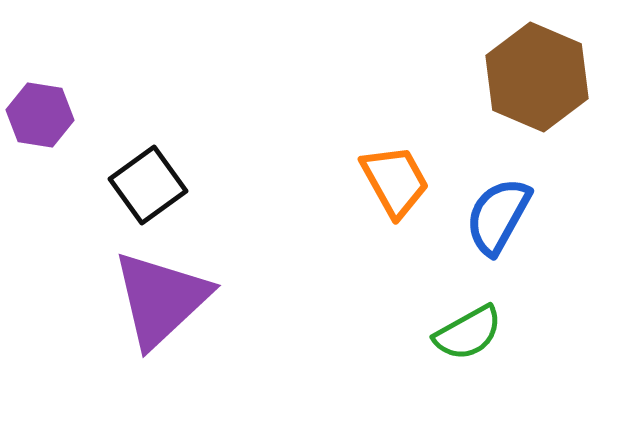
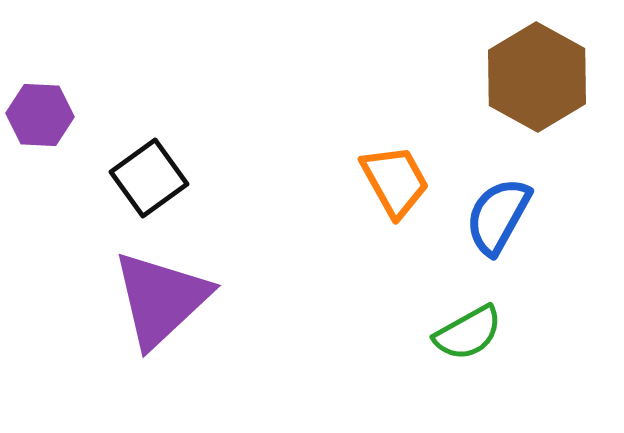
brown hexagon: rotated 6 degrees clockwise
purple hexagon: rotated 6 degrees counterclockwise
black square: moved 1 px right, 7 px up
